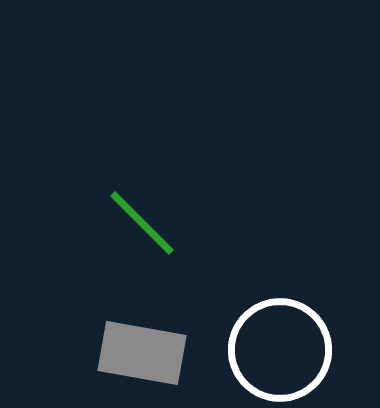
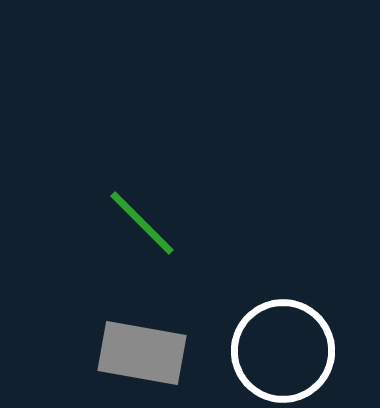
white circle: moved 3 px right, 1 px down
